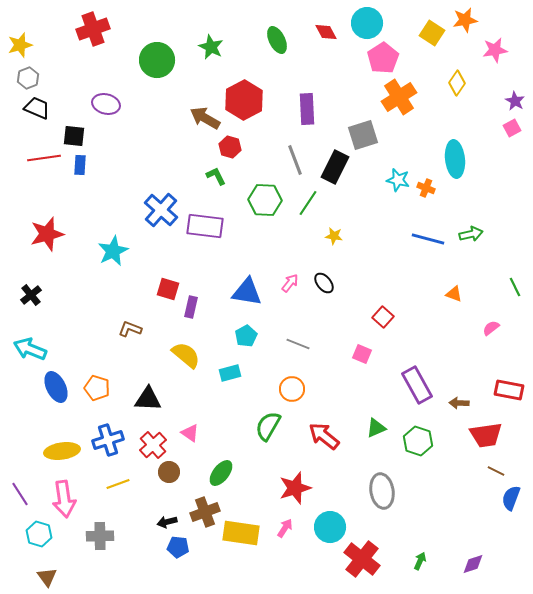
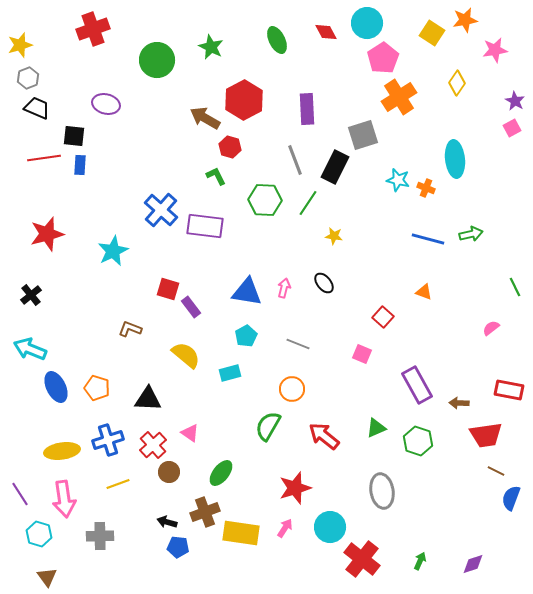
pink arrow at (290, 283): moved 6 px left, 5 px down; rotated 24 degrees counterclockwise
orange triangle at (454, 294): moved 30 px left, 2 px up
purple rectangle at (191, 307): rotated 50 degrees counterclockwise
black arrow at (167, 522): rotated 30 degrees clockwise
